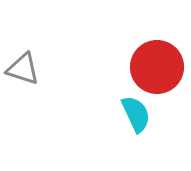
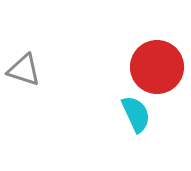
gray triangle: moved 1 px right, 1 px down
